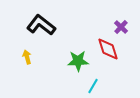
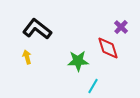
black L-shape: moved 4 px left, 4 px down
red diamond: moved 1 px up
